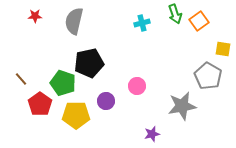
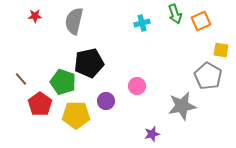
orange square: moved 2 px right; rotated 12 degrees clockwise
yellow square: moved 2 px left, 1 px down
green pentagon: moved 1 px up
